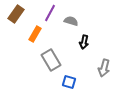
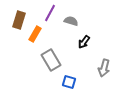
brown rectangle: moved 3 px right, 6 px down; rotated 18 degrees counterclockwise
black arrow: rotated 24 degrees clockwise
